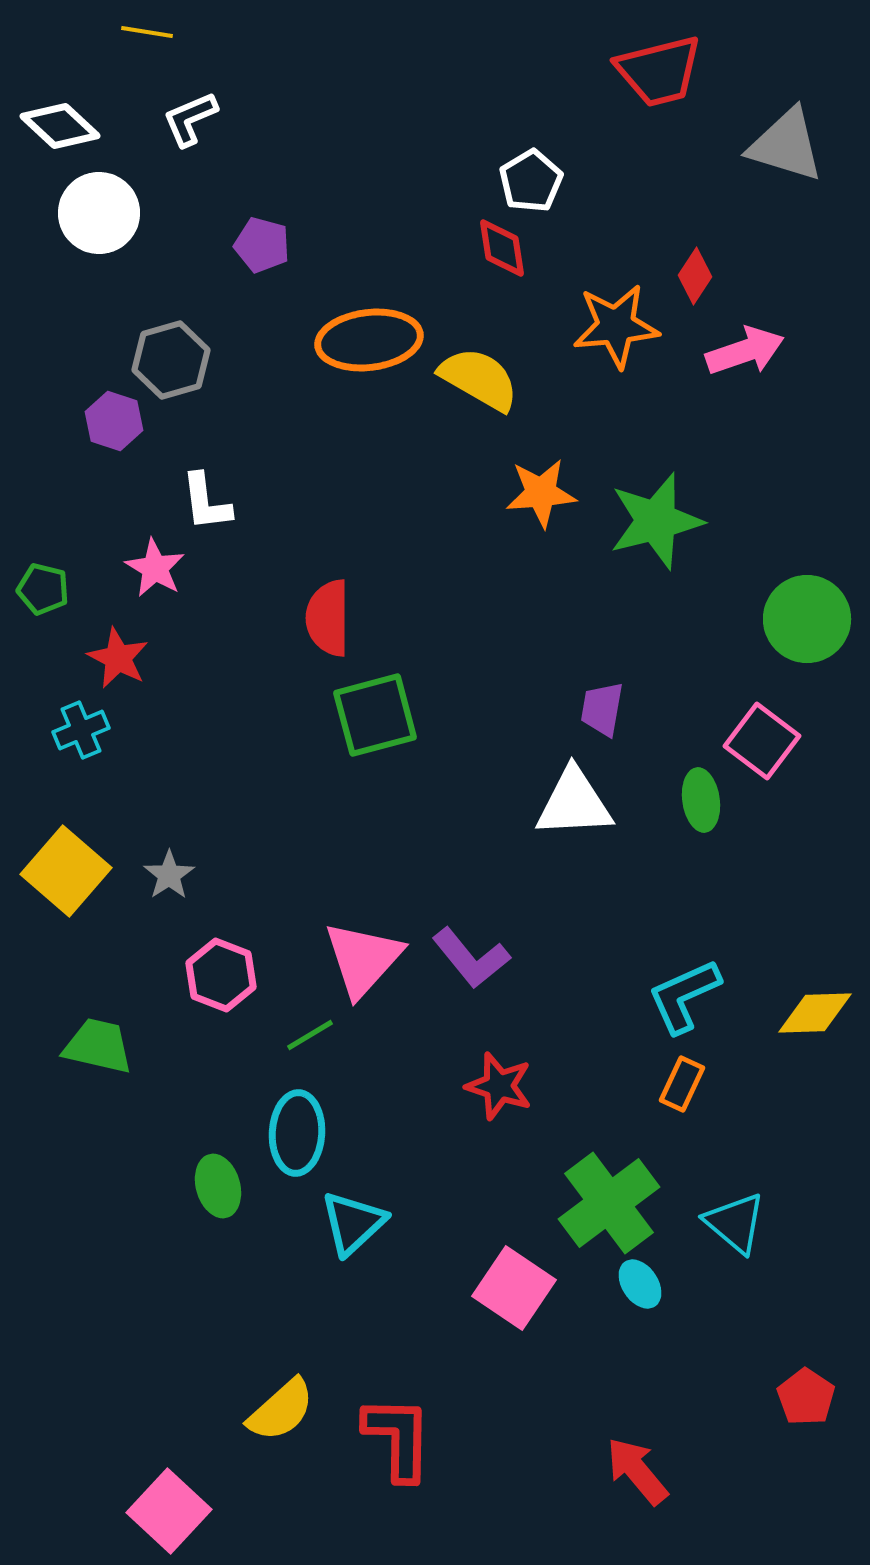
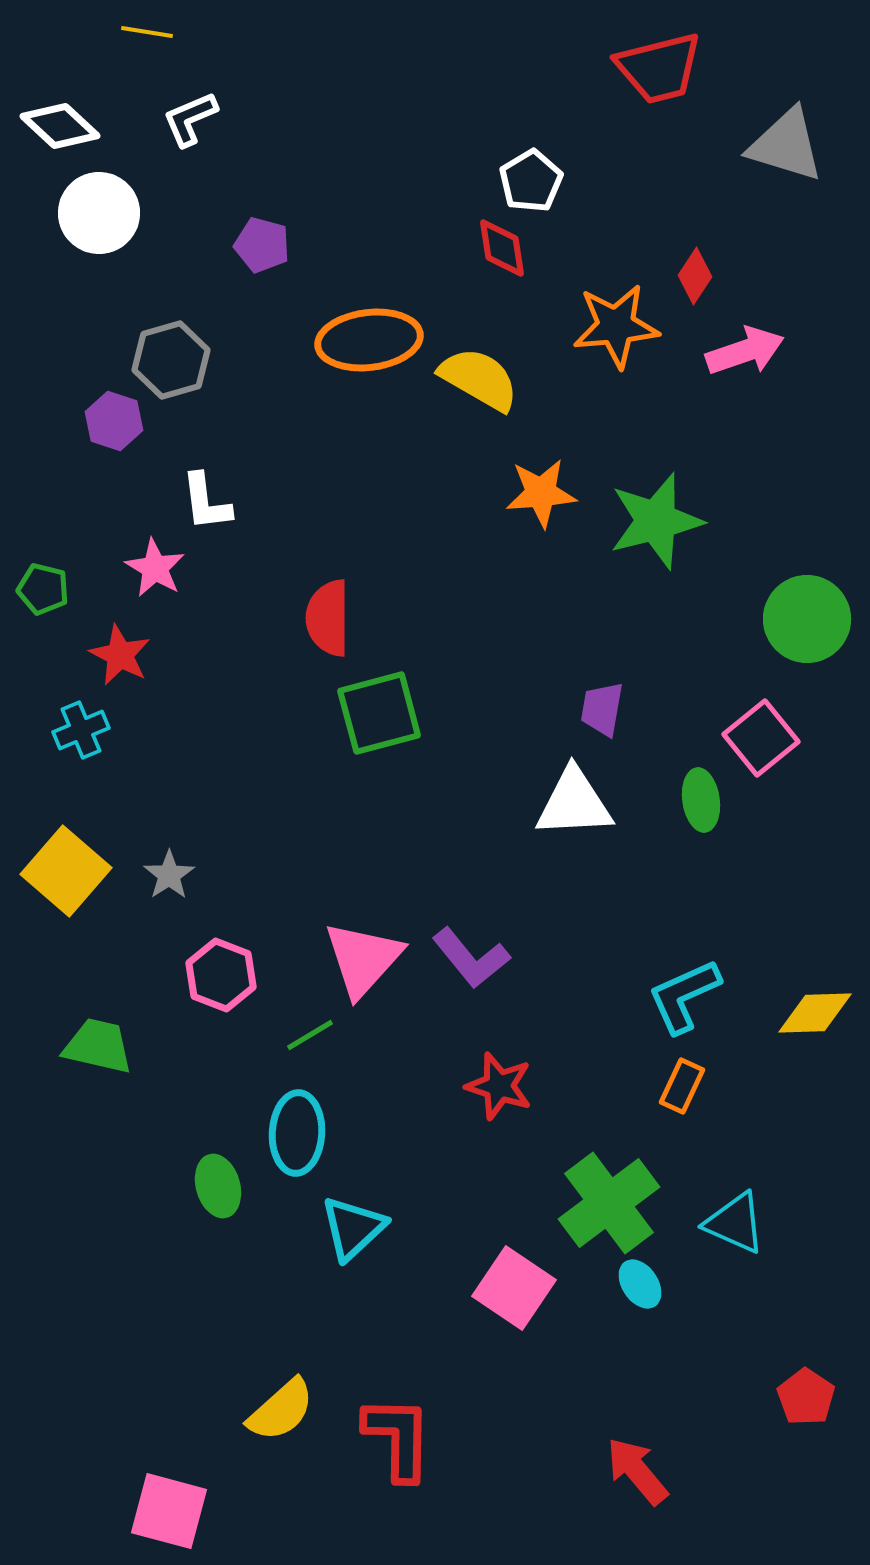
red trapezoid at (659, 71): moved 3 px up
red star at (118, 658): moved 2 px right, 3 px up
green square at (375, 715): moved 4 px right, 2 px up
pink square at (762, 741): moved 1 px left, 3 px up; rotated 14 degrees clockwise
orange rectangle at (682, 1084): moved 2 px down
cyan triangle at (353, 1223): moved 5 px down
cyan triangle at (735, 1223): rotated 16 degrees counterclockwise
pink square at (169, 1511): rotated 28 degrees counterclockwise
